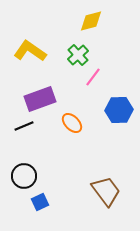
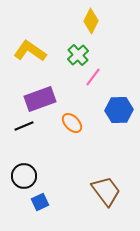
yellow diamond: rotated 50 degrees counterclockwise
